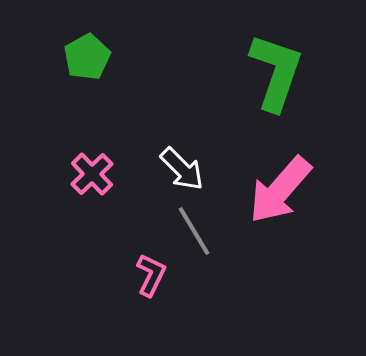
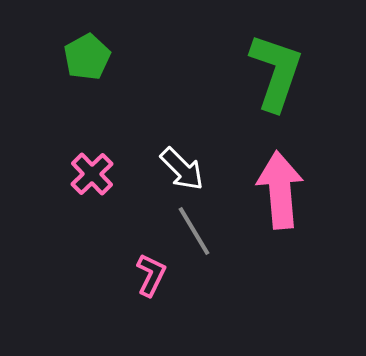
pink arrow: rotated 134 degrees clockwise
